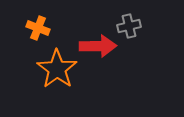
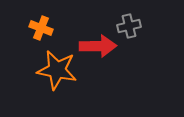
orange cross: moved 3 px right
orange star: moved 1 px down; rotated 24 degrees counterclockwise
